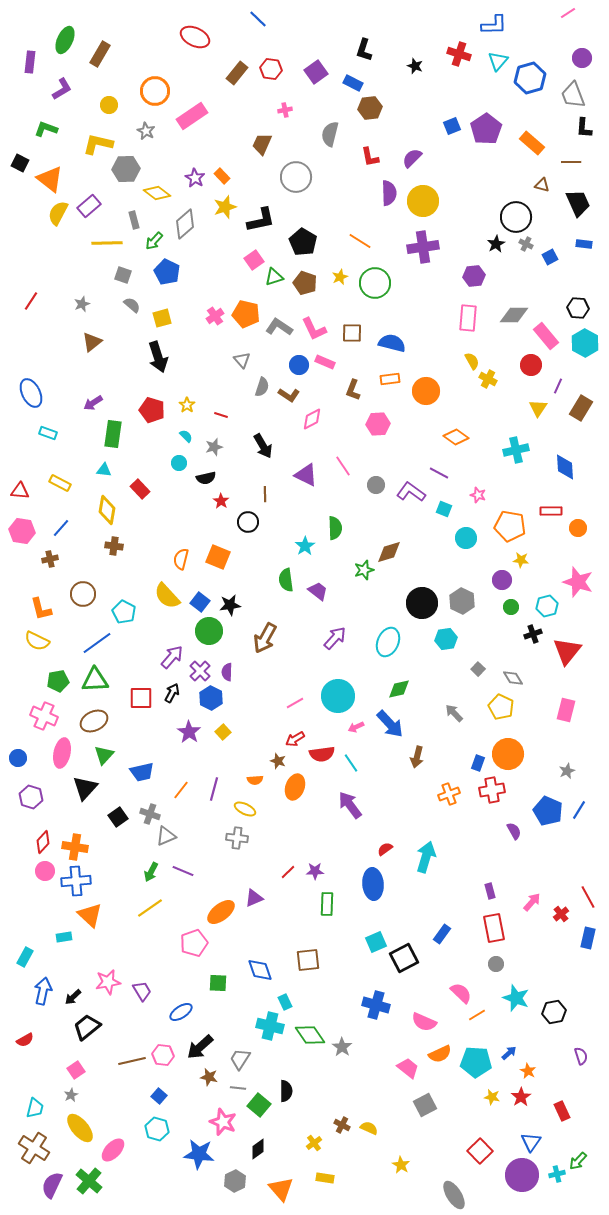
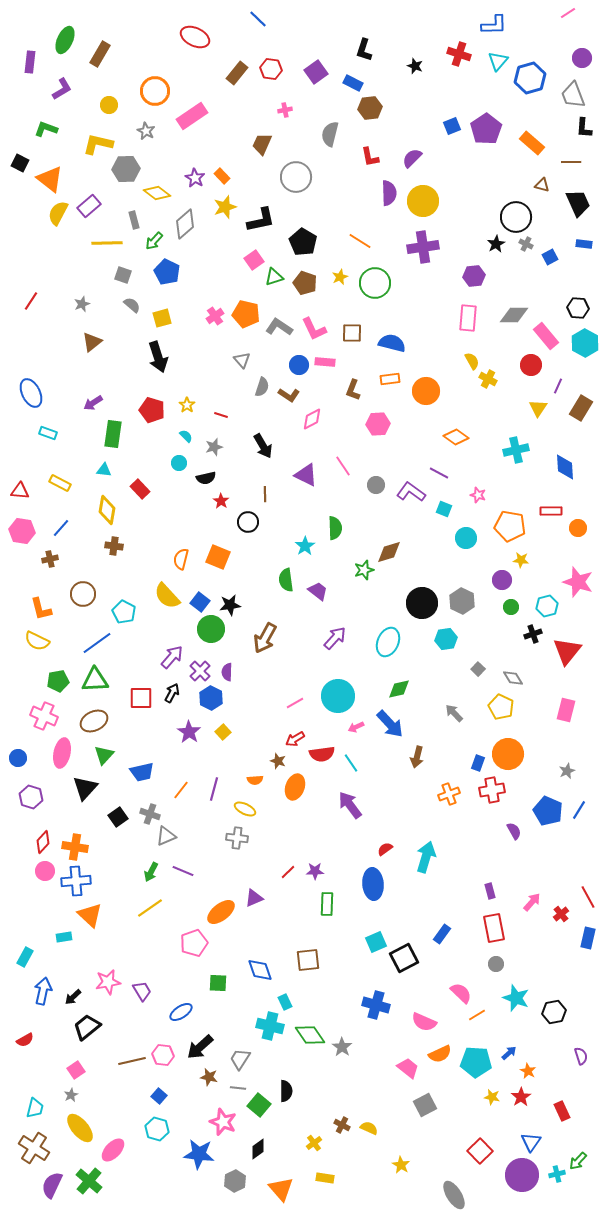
pink rectangle at (325, 362): rotated 18 degrees counterclockwise
green circle at (209, 631): moved 2 px right, 2 px up
